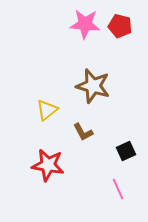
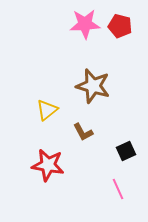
pink star: rotated 8 degrees counterclockwise
